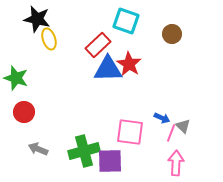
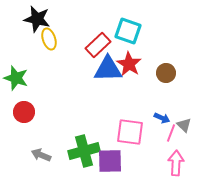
cyan square: moved 2 px right, 10 px down
brown circle: moved 6 px left, 39 px down
gray triangle: moved 1 px right, 1 px up
gray arrow: moved 3 px right, 6 px down
